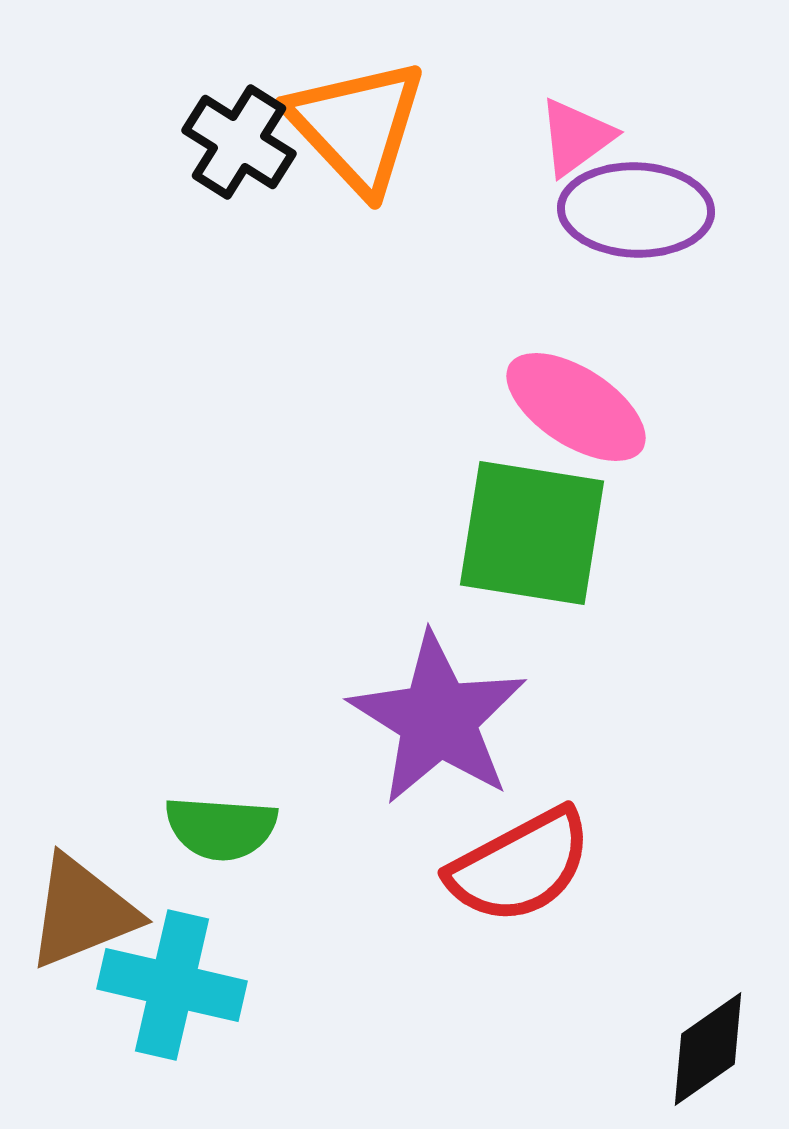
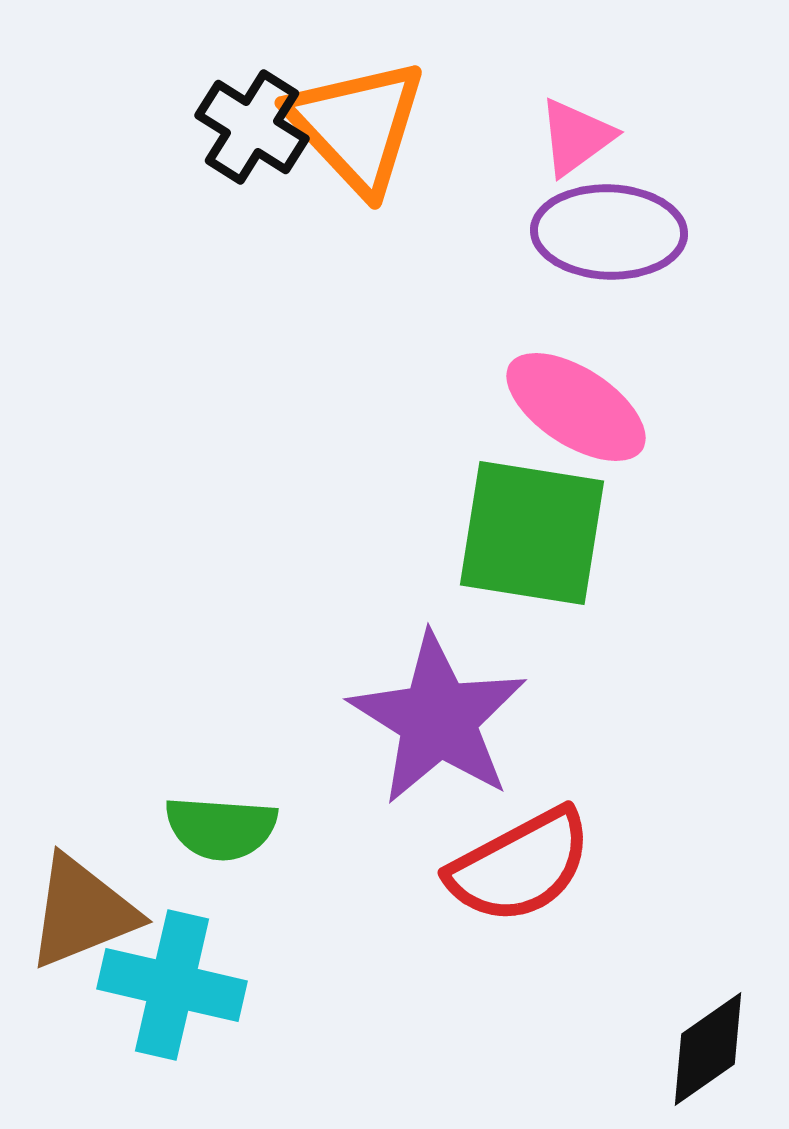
black cross: moved 13 px right, 15 px up
purple ellipse: moved 27 px left, 22 px down
